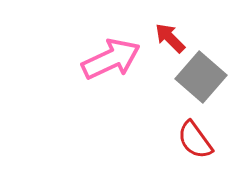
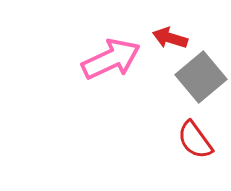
red arrow: rotated 28 degrees counterclockwise
gray square: rotated 9 degrees clockwise
